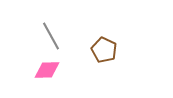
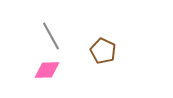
brown pentagon: moved 1 px left, 1 px down
